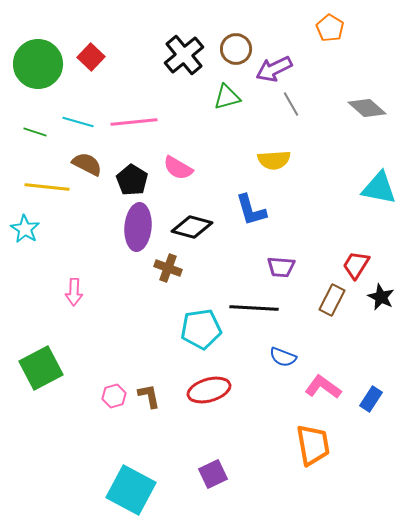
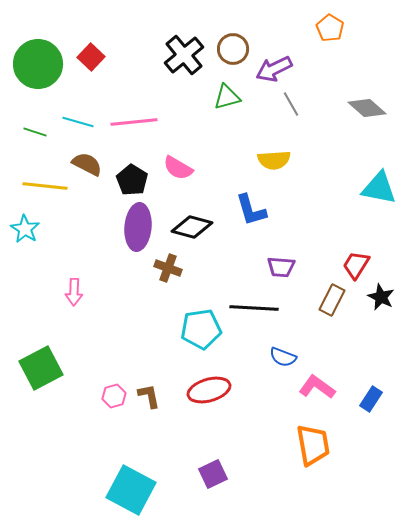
brown circle: moved 3 px left
yellow line: moved 2 px left, 1 px up
pink L-shape: moved 6 px left
